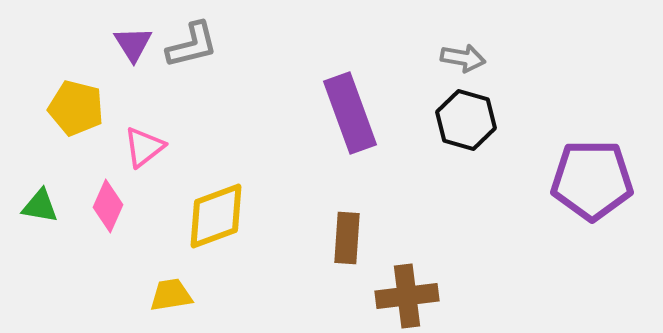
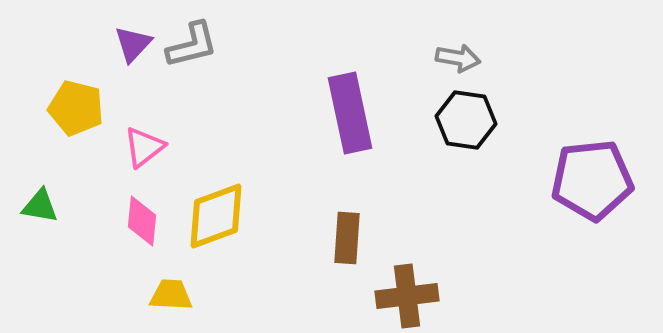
purple triangle: rotated 15 degrees clockwise
gray arrow: moved 5 px left
purple rectangle: rotated 8 degrees clockwise
black hexagon: rotated 8 degrees counterclockwise
purple pentagon: rotated 6 degrees counterclockwise
pink diamond: moved 34 px right, 15 px down; rotated 18 degrees counterclockwise
yellow trapezoid: rotated 12 degrees clockwise
